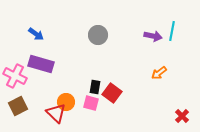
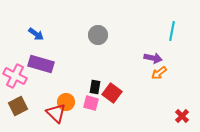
purple arrow: moved 22 px down
